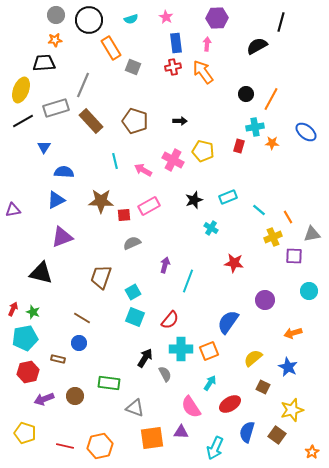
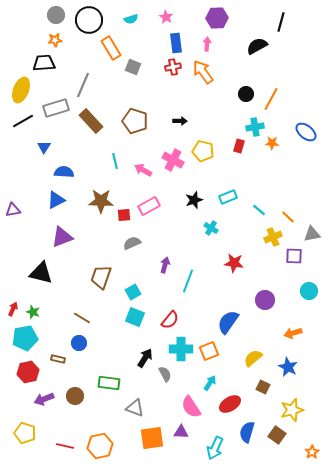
orange line at (288, 217): rotated 16 degrees counterclockwise
